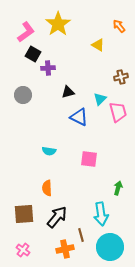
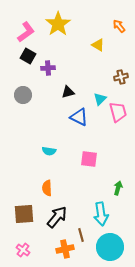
black square: moved 5 px left, 2 px down
